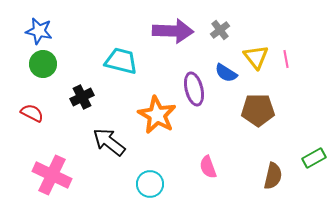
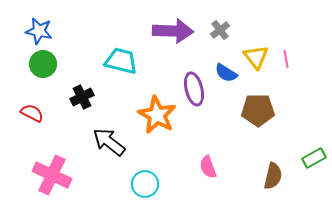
cyan circle: moved 5 px left
